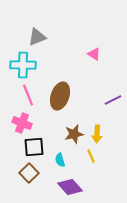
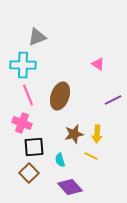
pink triangle: moved 4 px right, 10 px down
yellow line: rotated 40 degrees counterclockwise
